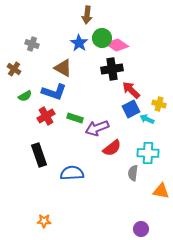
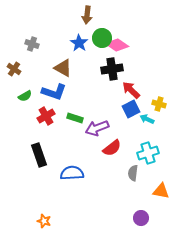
cyan cross: rotated 20 degrees counterclockwise
orange star: rotated 16 degrees clockwise
purple circle: moved 11 px up
